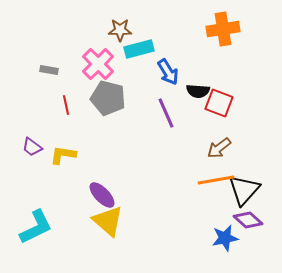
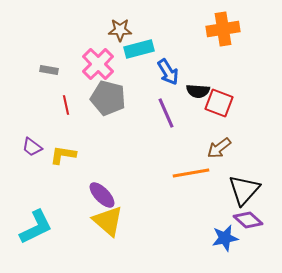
orange line: moved 25 px left, 7 px up
